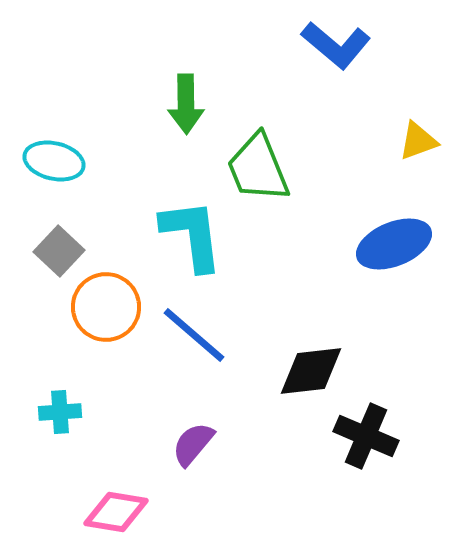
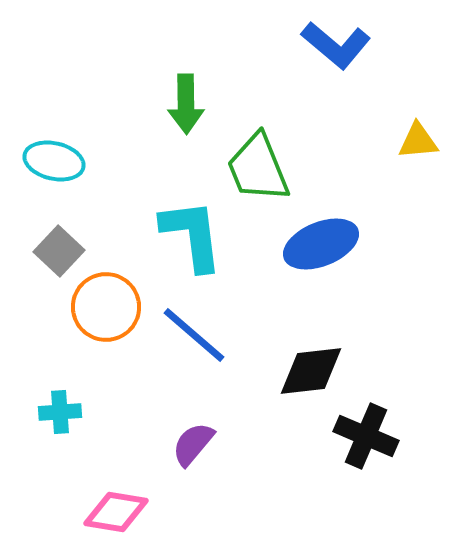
yellow triangle: rotated 15 degrees clockwise
blue ellipse: moved 73 px left
